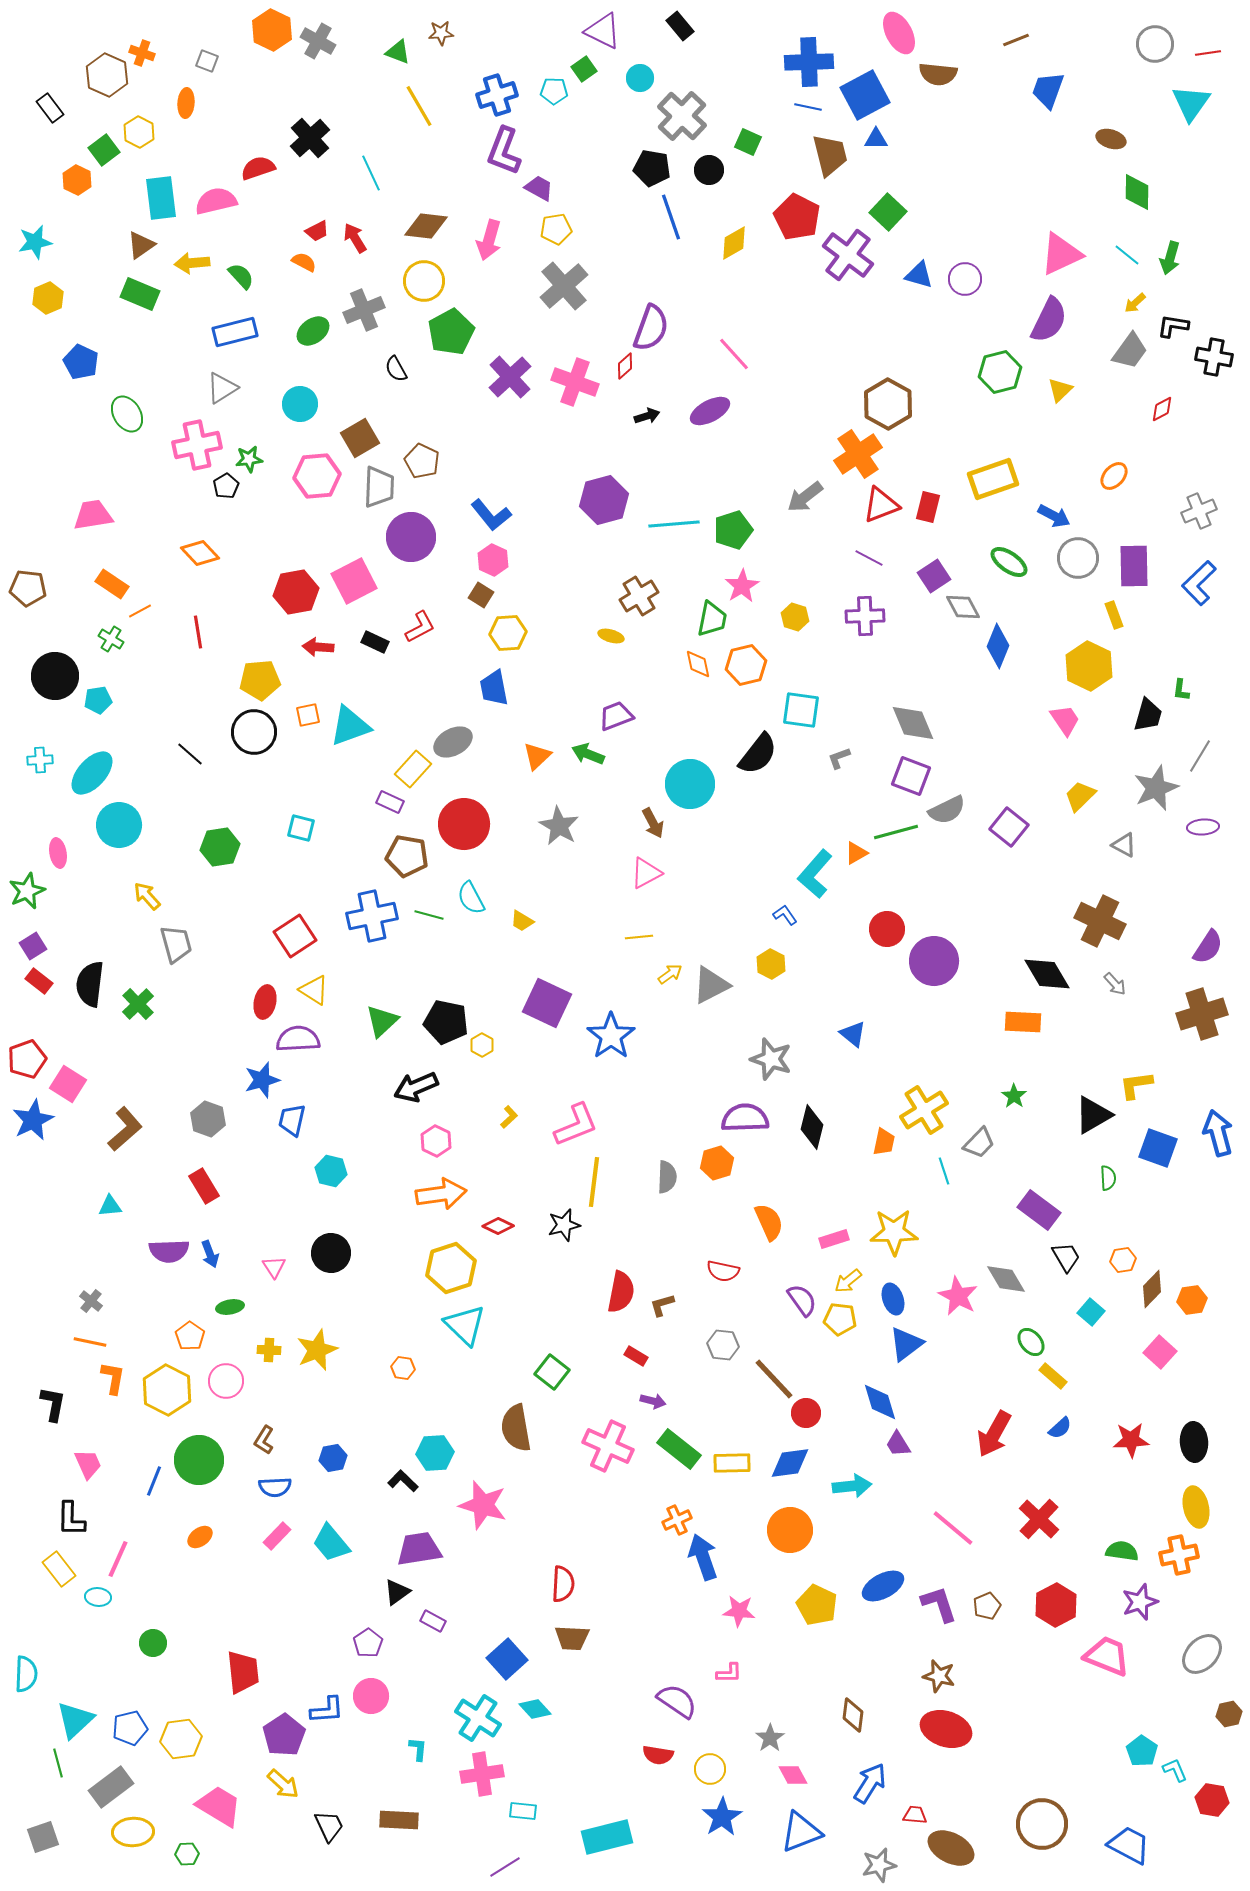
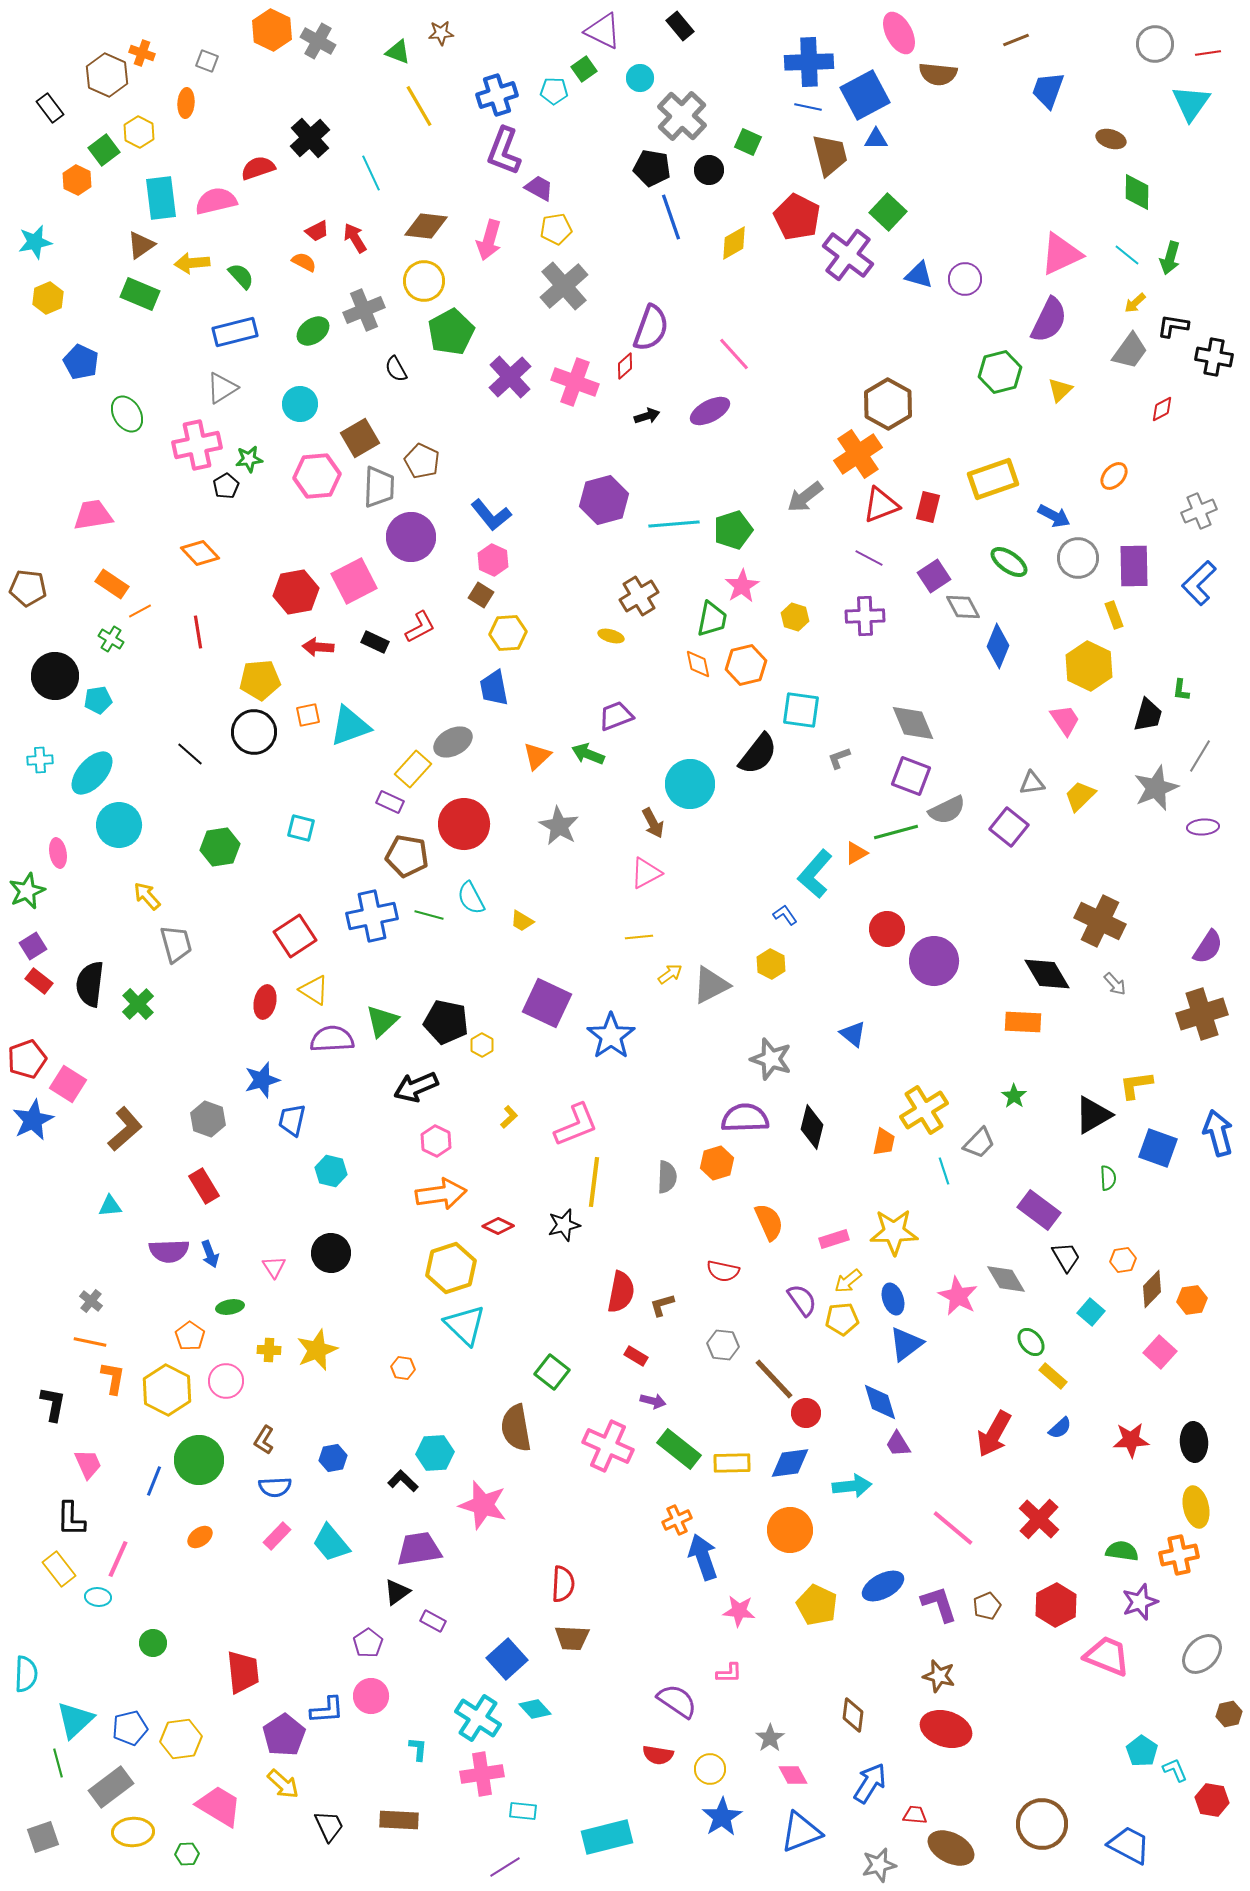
gray triangle at (1124, 845): moved 92 px left, 62 px up; rotated 36 degrees counterclockwise
purple semicircle at (298, 1039): moved 34 px right
yellow pentagon at (840, 1319): moved 2 px right; rotated 12 degrees counterclockwise
